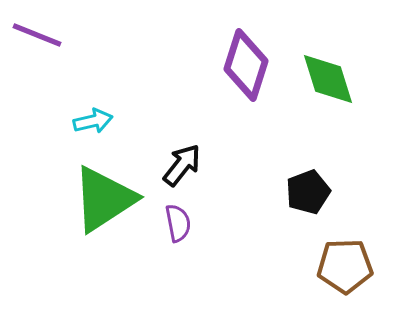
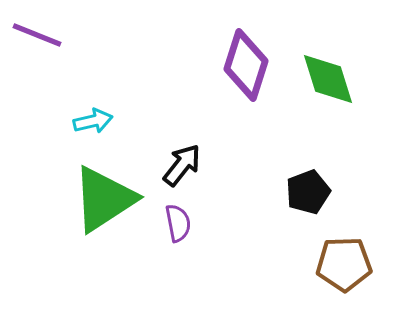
brown pentagon: moved 1 px left, 2 px up
